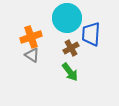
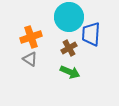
cyan circle: moved 2 px right, 1 px up
brown cross: moved 2 px left
gray triangle: moved 2 px left, 4 px down
green arrow: rotated 30 degrees counterclockwise
